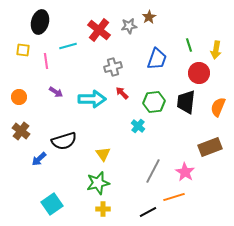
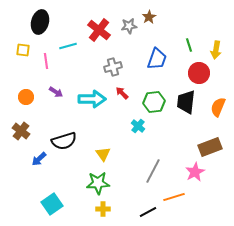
orange circle: moved 7 px right
pink star: moved 10 px right; rotated 12 degrees clockwise
green star: rotated 10 degrees clockwise
